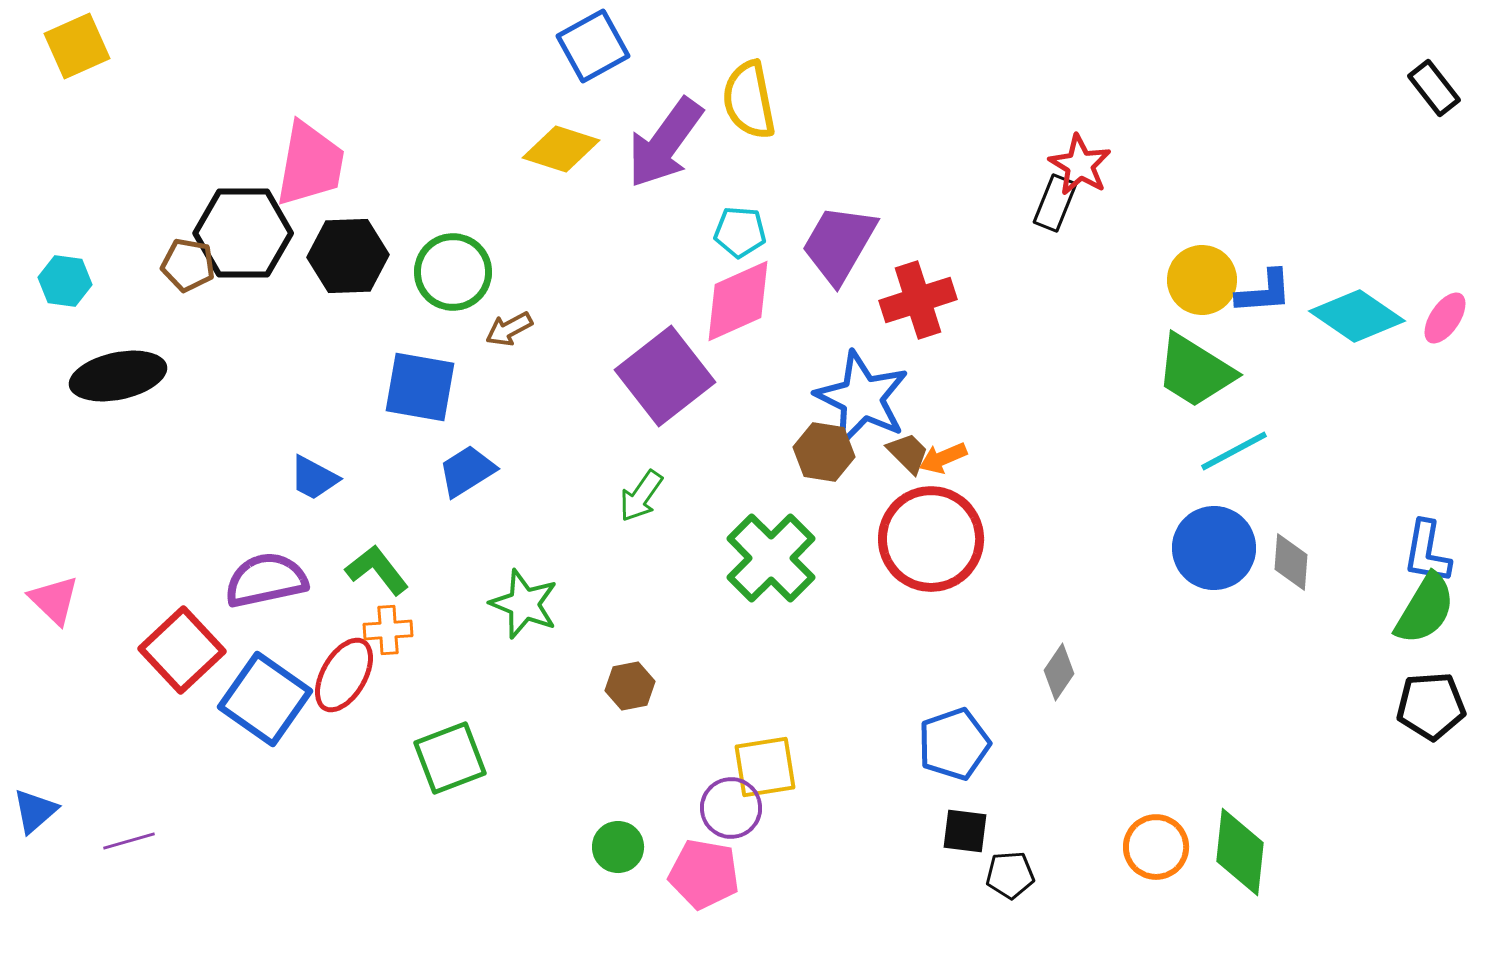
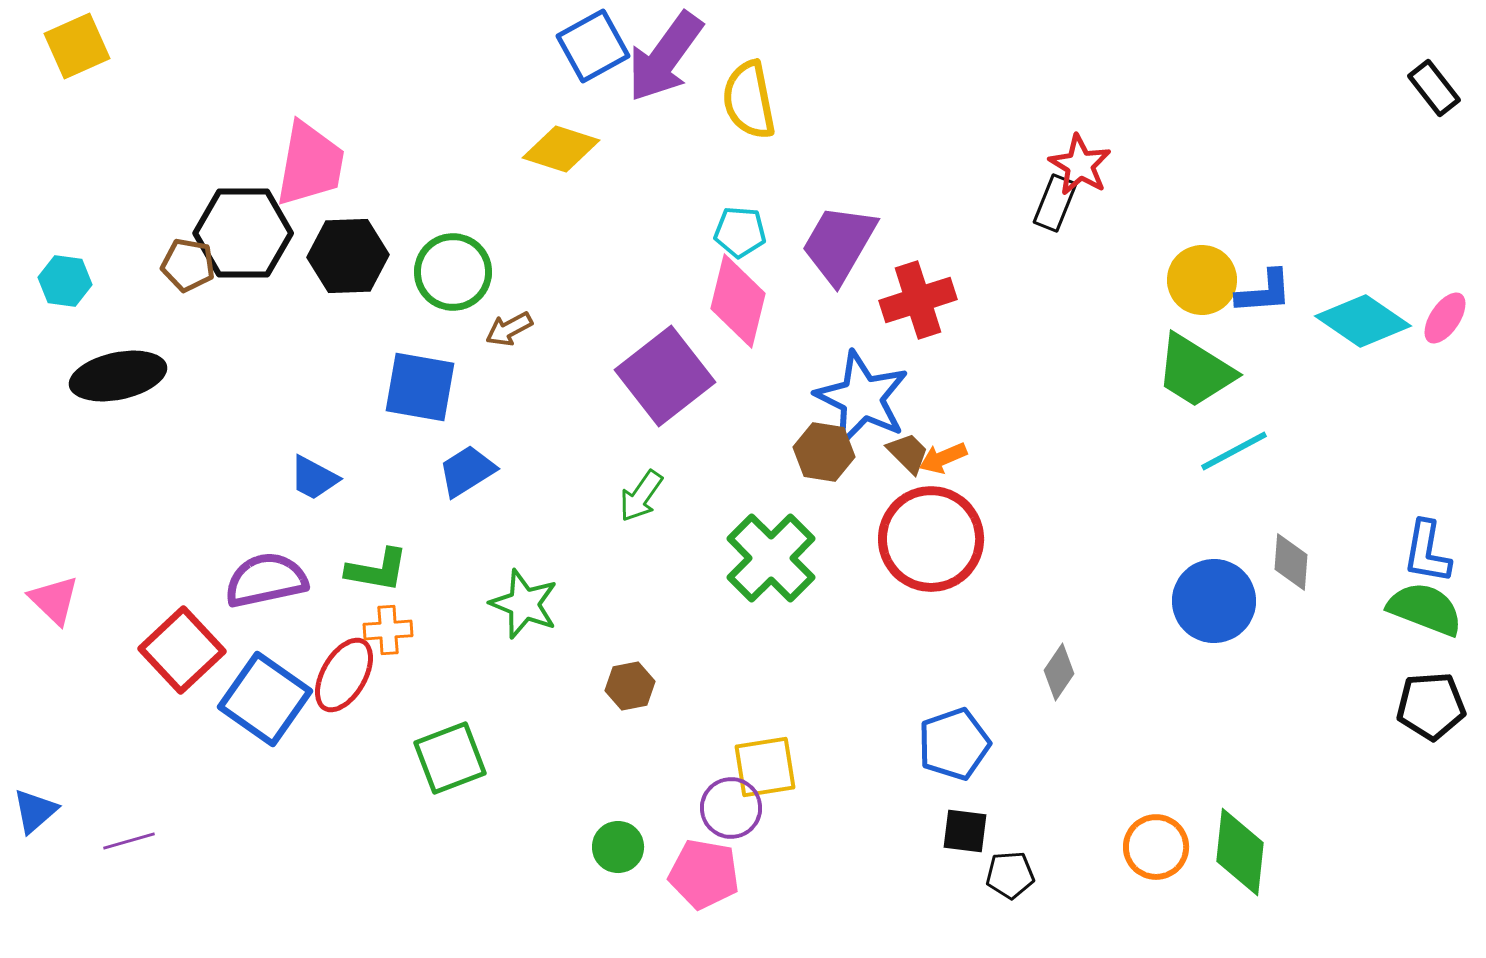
purple arrow at (665, 143): moved 86 px up
pink diamond at (738, 301): rotated 52 degrees counterclockwise
cyan diamond at (1357, 316): moved 6 px right, 5 px down
blue circle at (1214, 548): moved 53 px down
green L-shape at (377, 570): rotated 138 degrees clockwise
green semicircle at (1425, 609): rotated 100 degrees counterclockwise
